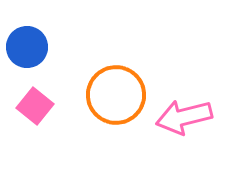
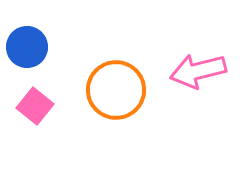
orange circle: moved 5 px up
pink arrow: moved 14 px right, 46 px up
